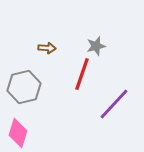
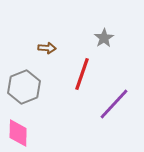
gray star: moved 8 px right, 8 px up; rotated 18 degrees counterclockwise
gray hexagon: rotated 8 degrees counterclockwise
pink diamond: rotated 16 degrees counterclockwise
